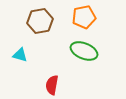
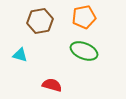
red semicircle: rotated 96 degrees clockwise
